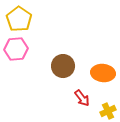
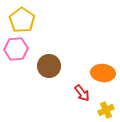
yellow pentagon: moved 3 px right, 1 px down
brown circle: moved 14 px left
red arrow: moved 5 px up
yellow cross: moved 2 px left, 1 px up
